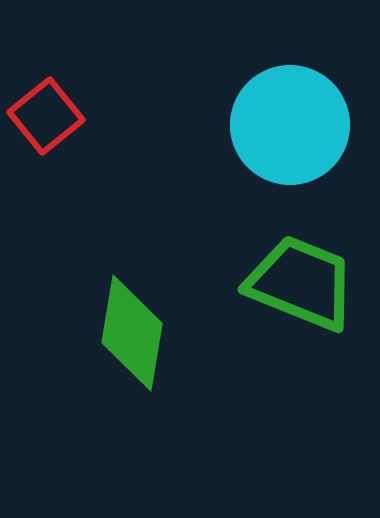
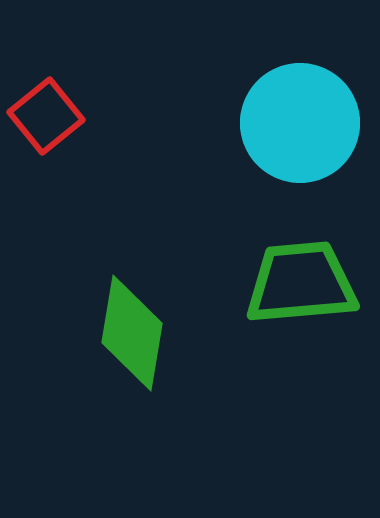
cyan circle: moved 10 px right, 2 px up
green trapezoid: rotated 27 degrees counterclockwise
